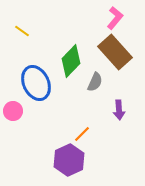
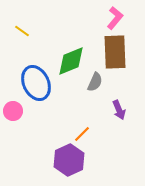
brown rectangle: rotated 40 degrees clockwise
green diamond: rotated 24 degrees clockwise
purple arrow: rotated 18 degrees counterclockwise
